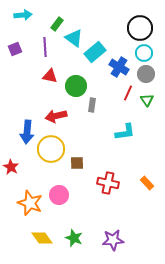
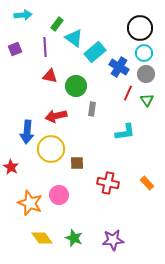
gray rectangle: moved 4 px down
